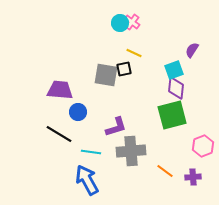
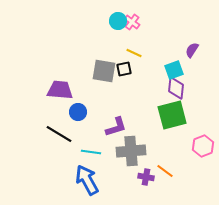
cyan circle: moved 2 px left, 2 px up
gray square: moved 2 px left, 4 px up
purple cross: moved 47 px left; rotated 14 degrees clockwise
